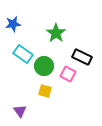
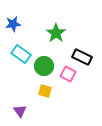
cyan rectangle: moved 2 px left
